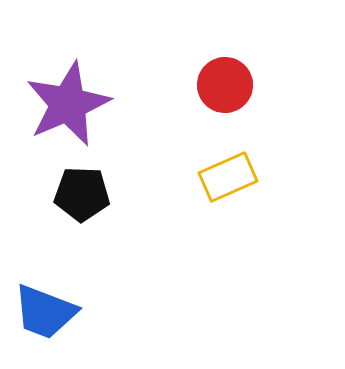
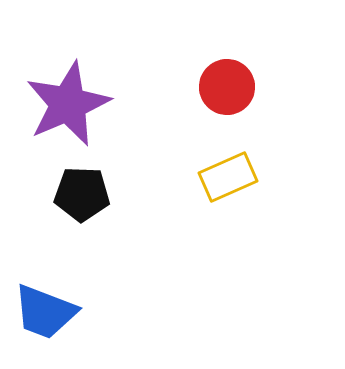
red circle: moved 2 px right, 2 px down
